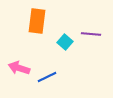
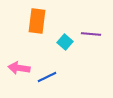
pink arrow: rotated 10 degrees counterclockwise
